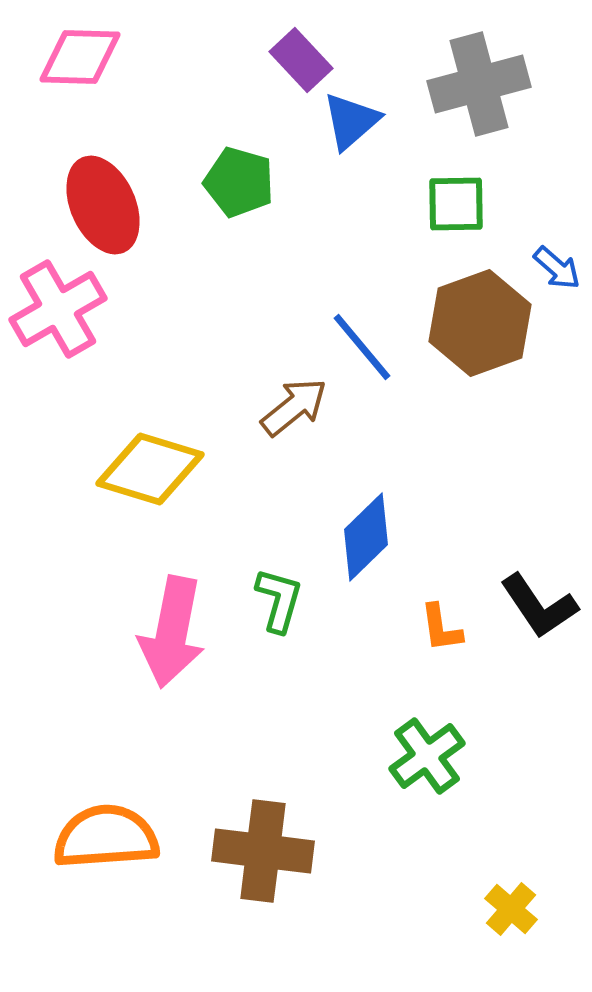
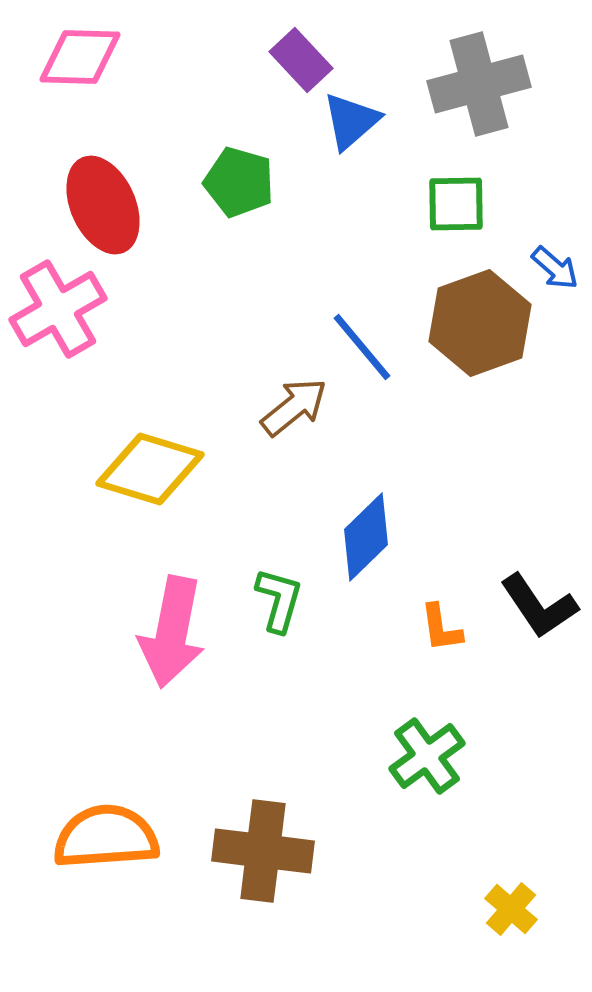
blue arrow: moved 2 px left
